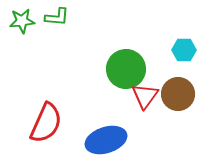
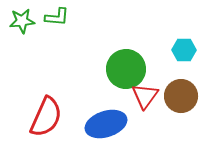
brown circle: moved 3 px right, 2 px down
red semicircle: moved 6 px up
blue ellipse: moved 16 px up
